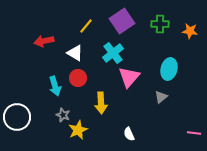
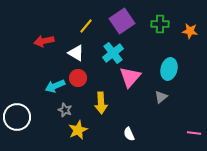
white triangle: moved 1 px right
pink triangle: moved 1 px right
cyan arrow: rotated 84 degrees clockwise
gray star: moved 2 px right, 5 px up
